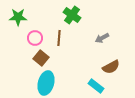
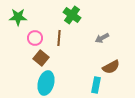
cyan rectangle: moved 1 px up; rotated 63 degrees clockwise
